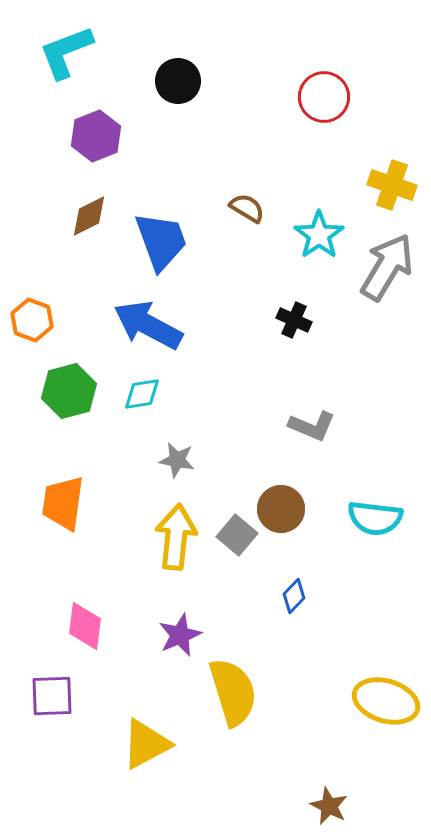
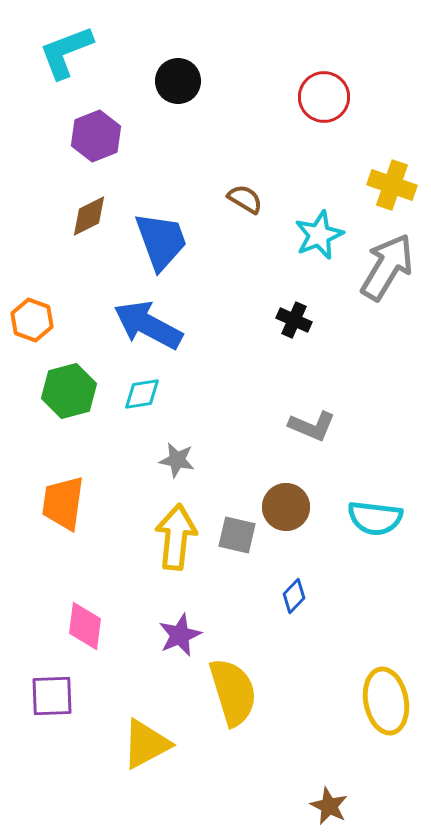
brown semicircle: moved 2 px left, 9 px up
cyan star: rotated 12 degrees clockwise
brown circle: moved 5 px right, 2 px up
gray square: rotated 27 degrees counterclockwise
yellow ellipse: rotated 62 degrees clockwise
